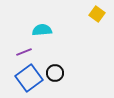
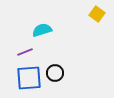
cyan semicircle: rotated 12 degrees counterclockwise
purple line: moved 1 px right
blue square: rotated 32 degrees clockwise
